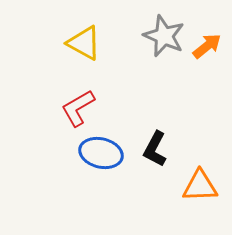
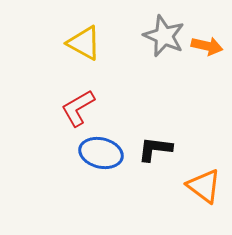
orange arrow: rotated 52 degrees clockwise
black L-shape: rotated 69 degrees clockwise
orange triangle: moved 4 px right; rotated 39 degrees clockwise
